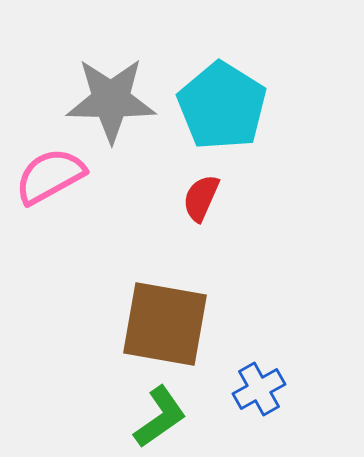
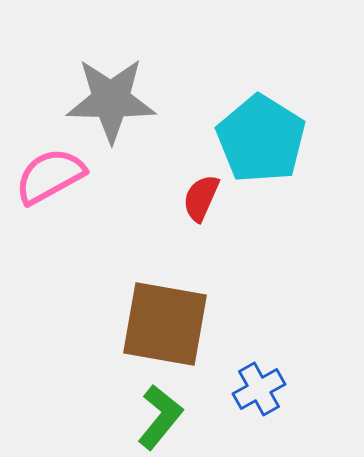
cyan pentagon: moved 39 px right, 33 px down
green L-shape: rotated 16 degrees counterclockwise
